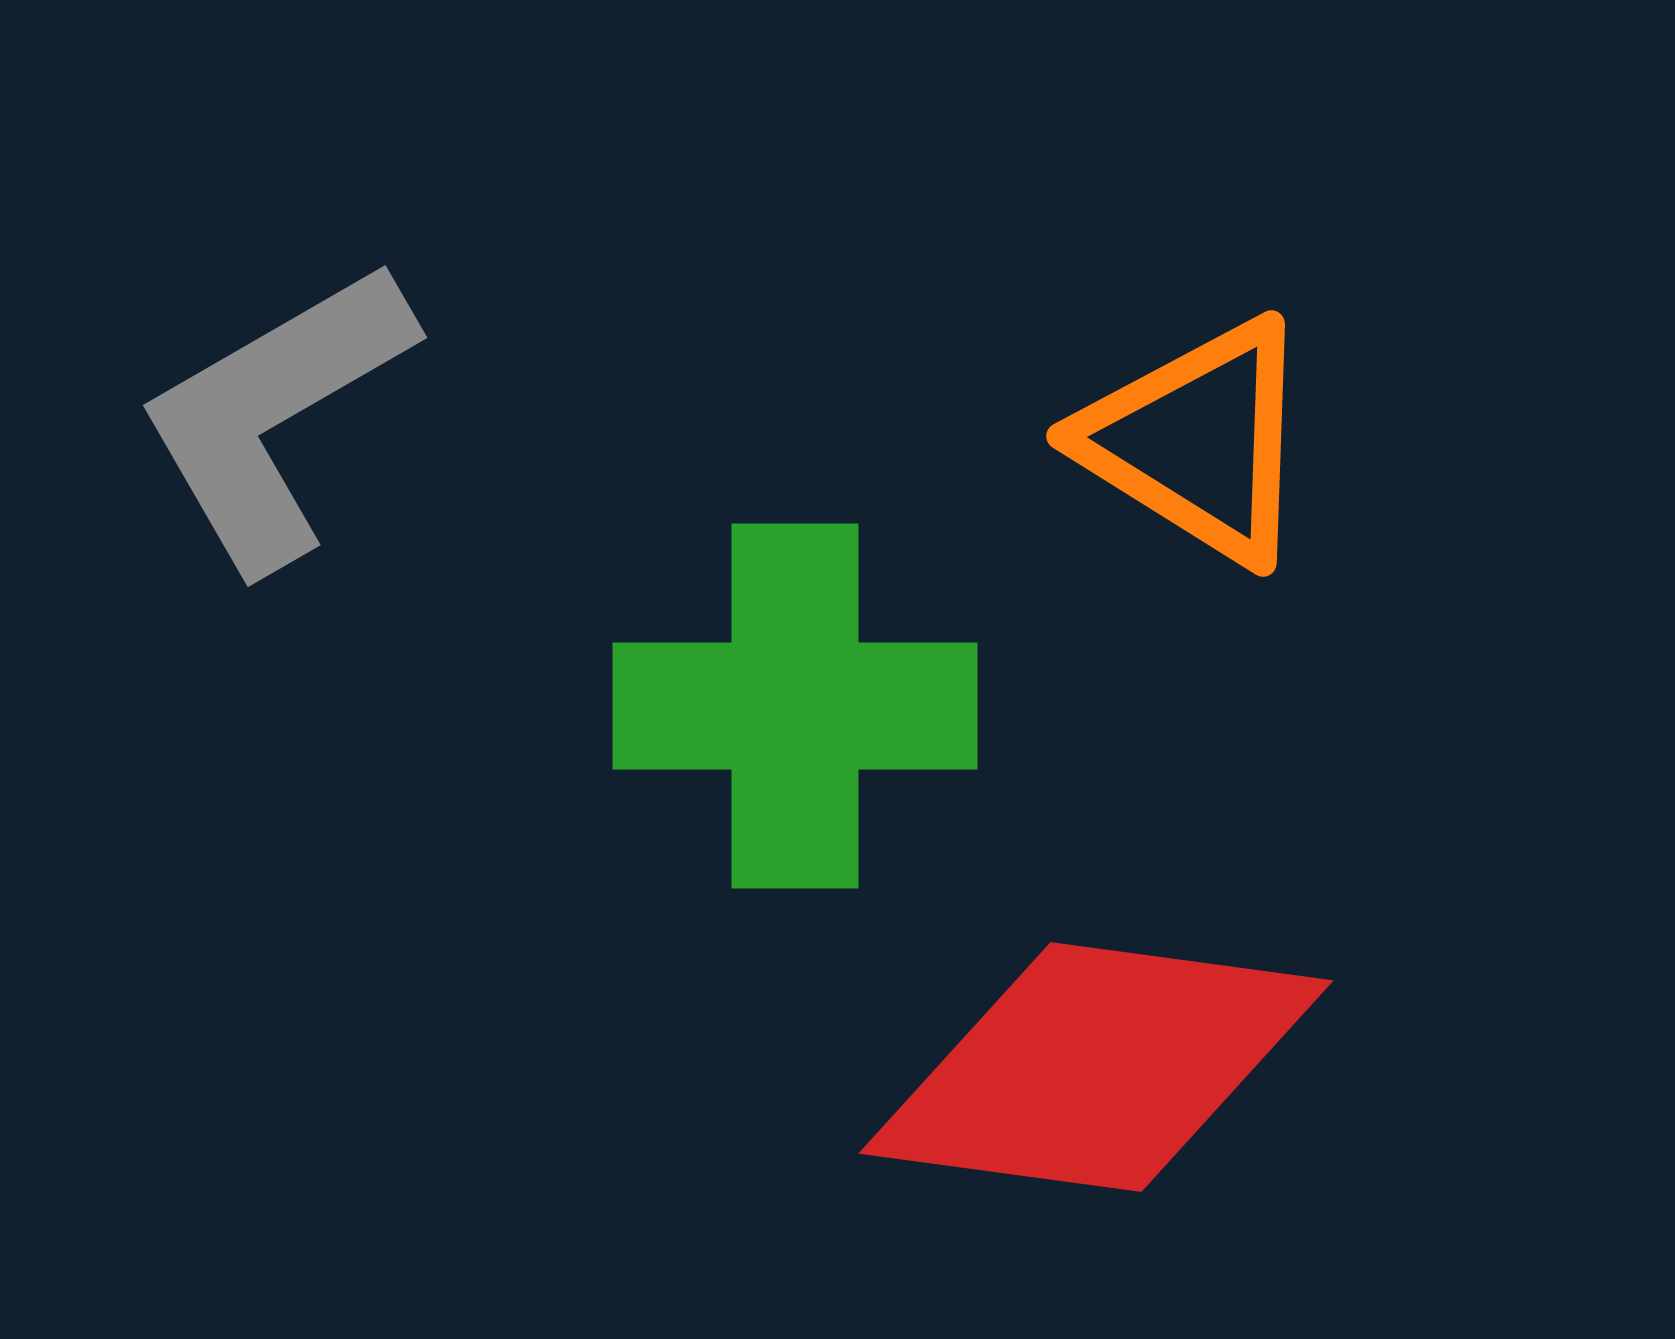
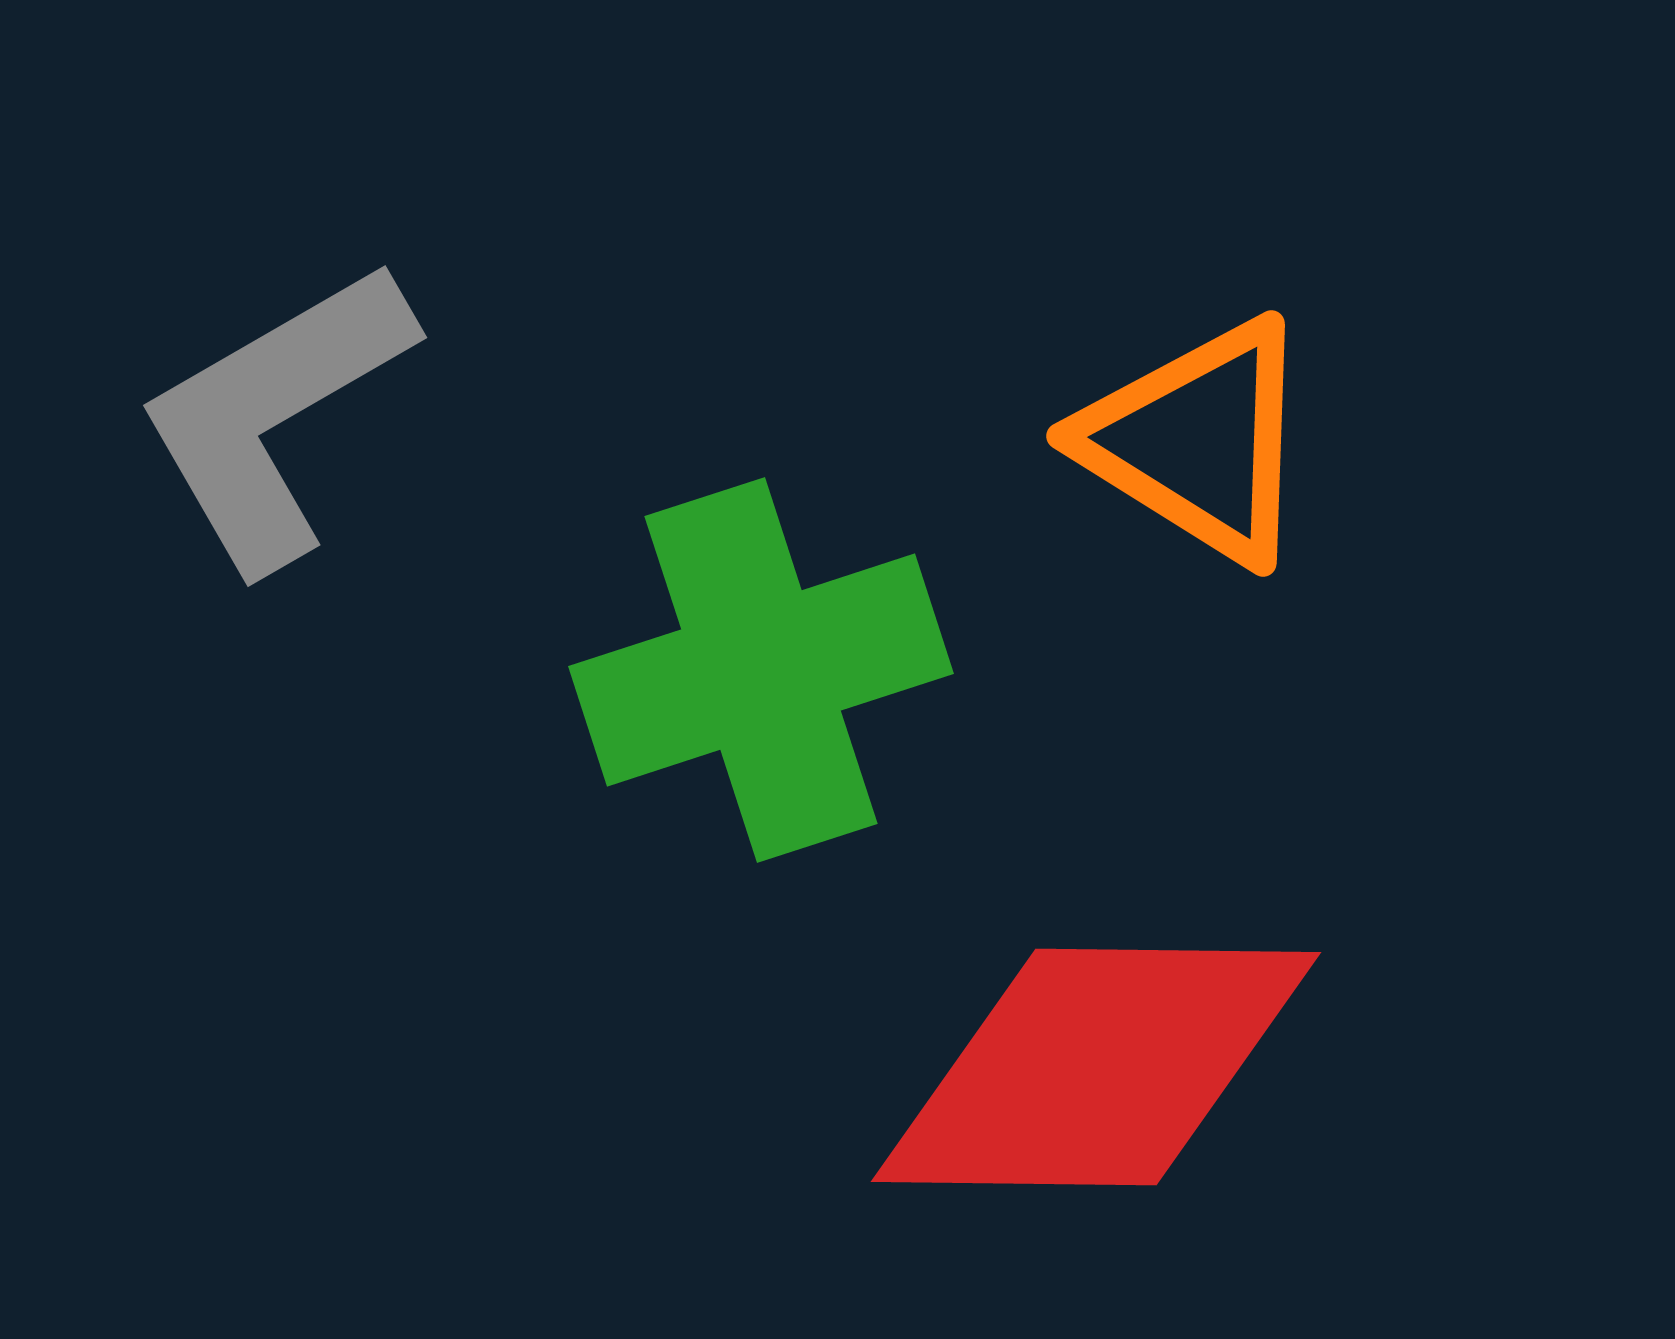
green cross: moved 34 px left, 36 px up; rotated 18 degrees counterclockwise
red diamond: rotated 7 degrees counterclockwise
